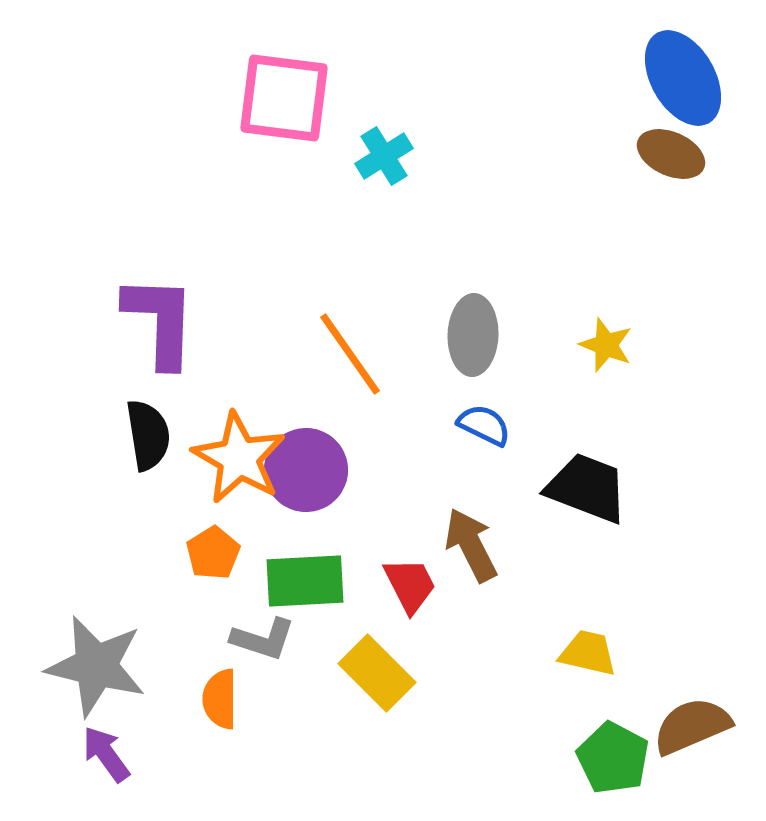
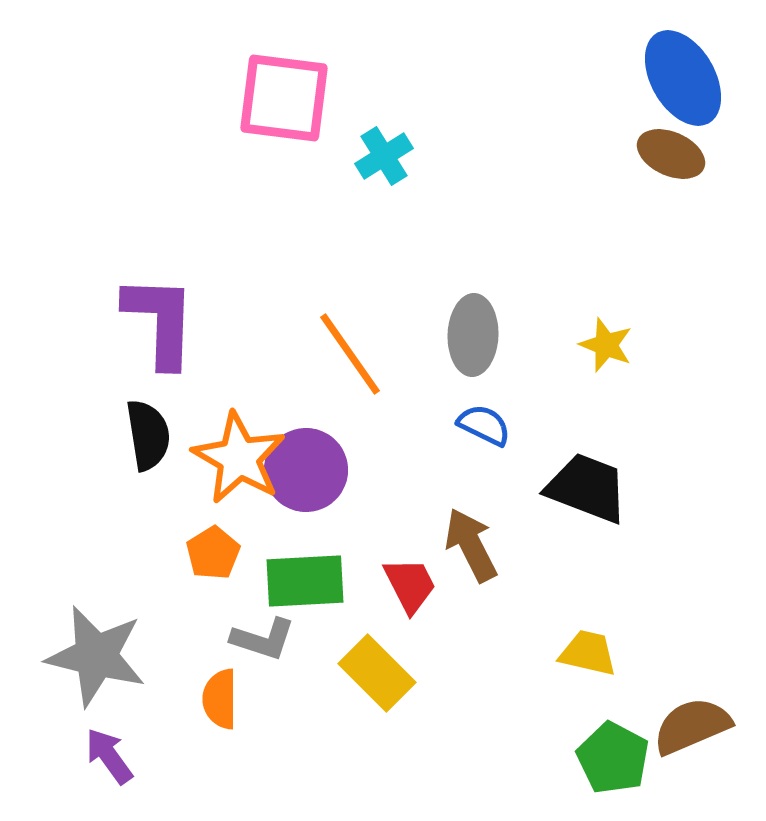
gray star: moved 10 px up
purple arrow: moved 3 px right, 2 px down
